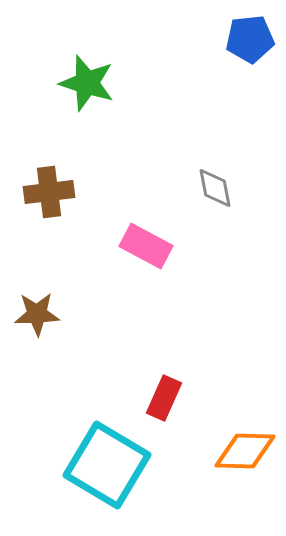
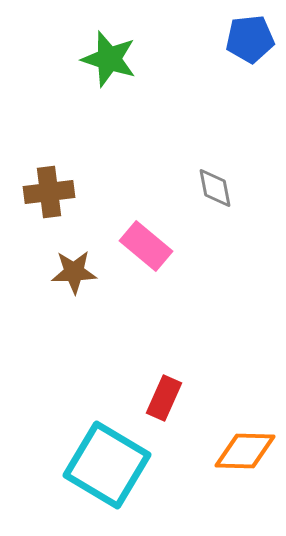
green star: moved 22 px right, 24 px up
pink rectangle: rotated 12 degrees clockwise
brown star: moved 37 px right, 42 px up
